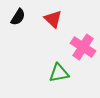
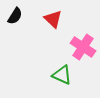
black semicircle: moved 3 px left, 1 px up
green triangle: moved 3 px right, 2 px down; rotated 35 degrees clockwise
